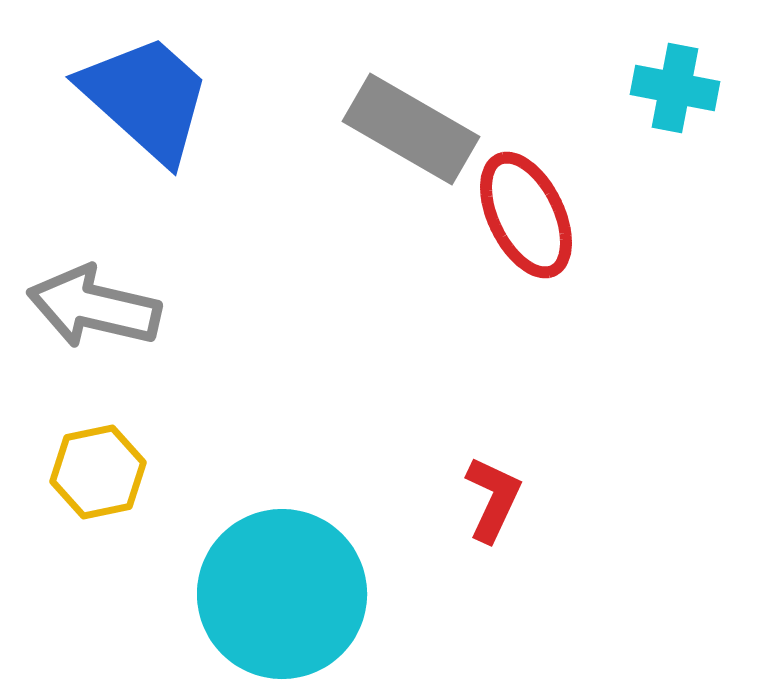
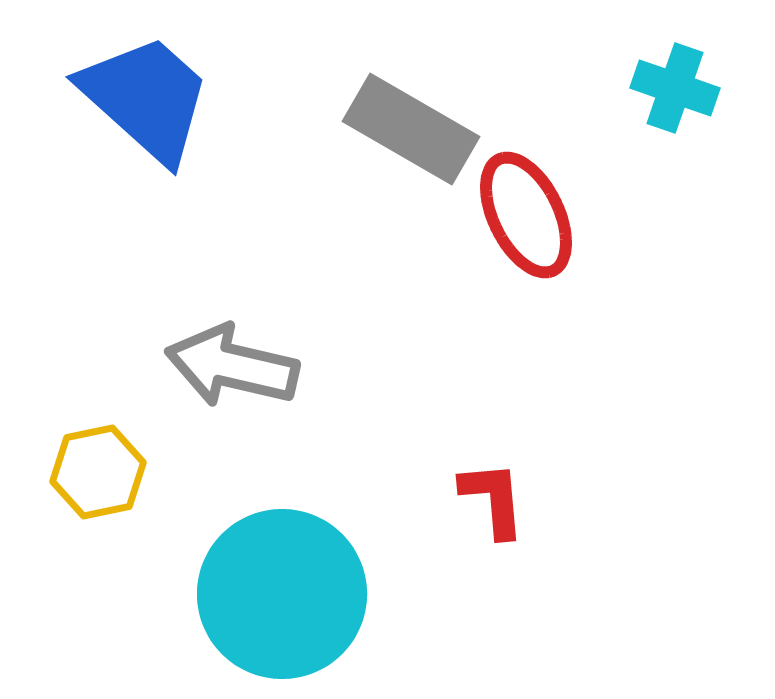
cyan cross: rotated 8 degrees clockwise
gray arrow: moved 138 px right, 59 px down
red L-shape: rotated 30 degrees counterclockwise
